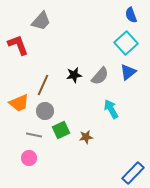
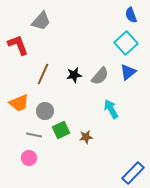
brown line: moved 11 px up
